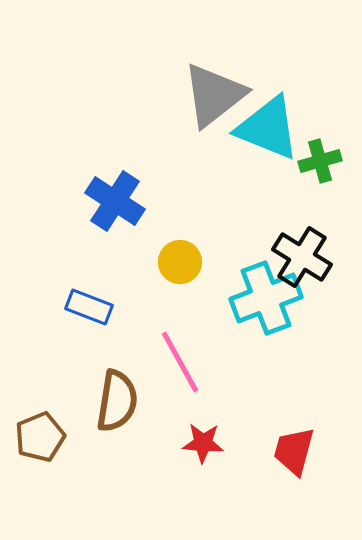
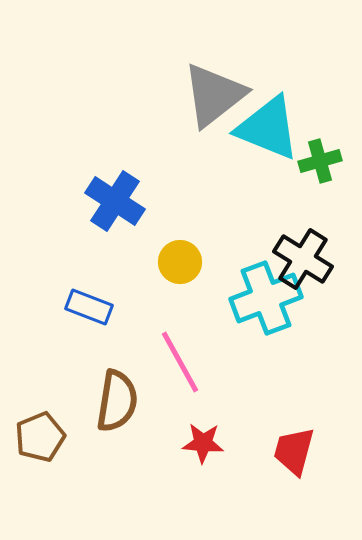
black cross: moved 1 px right, 2 px down
